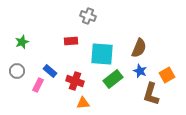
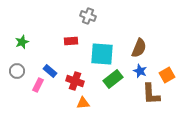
brown L-shape: rotated 20 degrees counterclockwise
